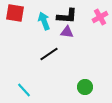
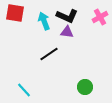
black L-shape: rotated 20 degrees clockwise
